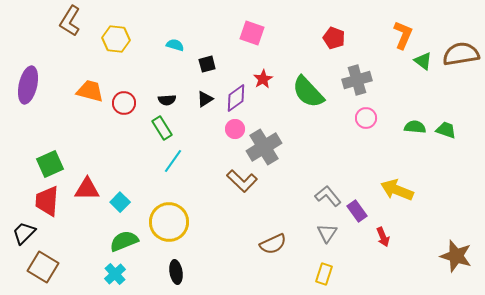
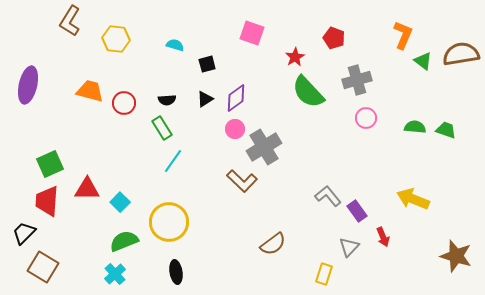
red star at (263, 79): moved 32 px right, 22 px up
yellow arrow at (397, 190): moved 16 px right, 9 px down
gray triangle at (327, 233): moved 22 px right, 14 px down; rotated 10 degrees clockwise
brown semicircle at (273, 244): rotated 12 degrees counterclockwise
